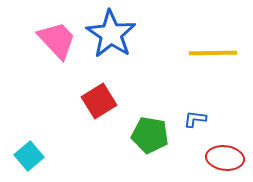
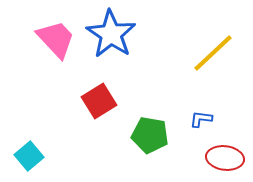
pink trapezoid: moved 1 px left, 1 px up
yellow line: rotated 42 degrees counterclockwise
blue L-shape: moved 6 px right
